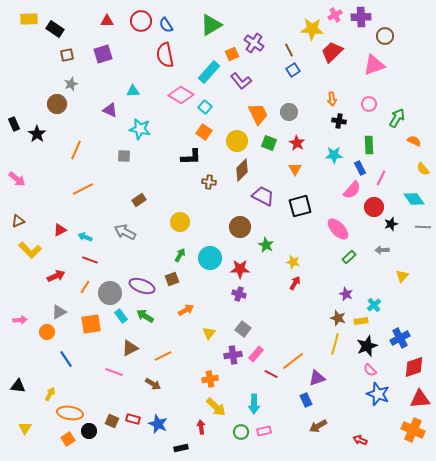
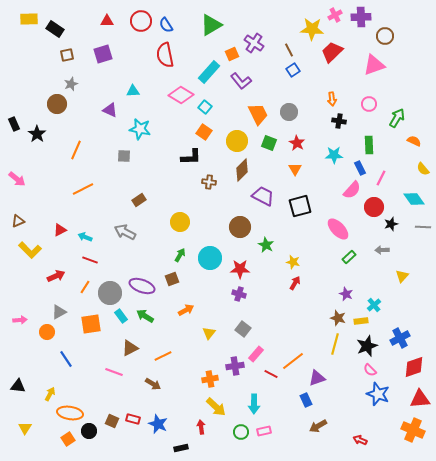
purple cross at (233, 355): moved 2 px right, 11 px down
